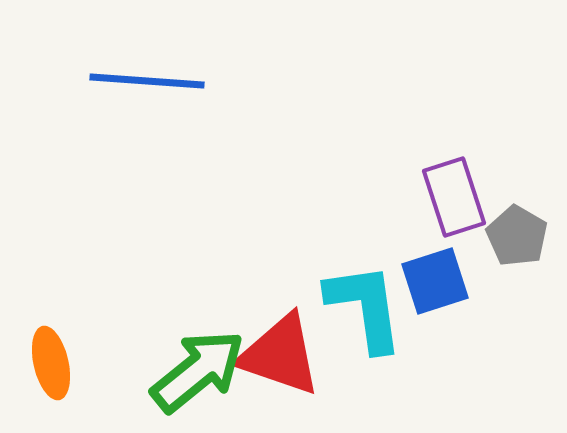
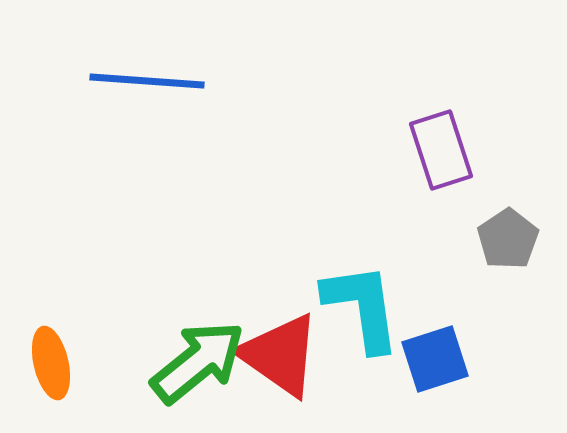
purple rectangle: moved 13 px left, 47 px up
gray pentagon: moved 9 px left, 3 px down; rotated 8 degrees clockwise
blue square: moved 78 px down
cyan L-shape: moved 3 px left
red triangle: rotated 16 degrees clockwise
green arrow: moved 9 px up
